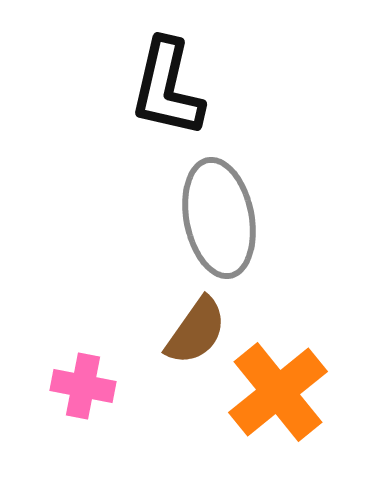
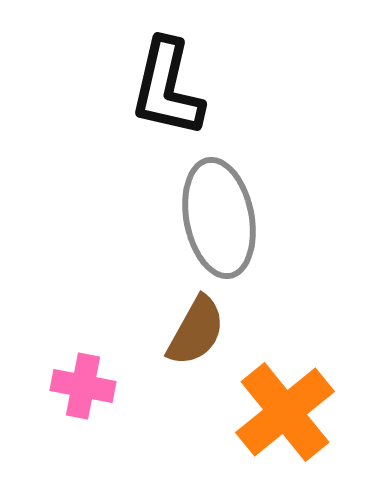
brown semicircle: rotated 6 degrees counterclockwise
orange cross: moved 7 px right, 20 px down
